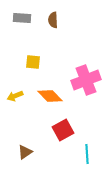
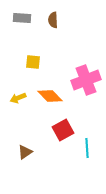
yellow arrow: moved 3 px right, 2 px down
cyan line: moved 6 px up
